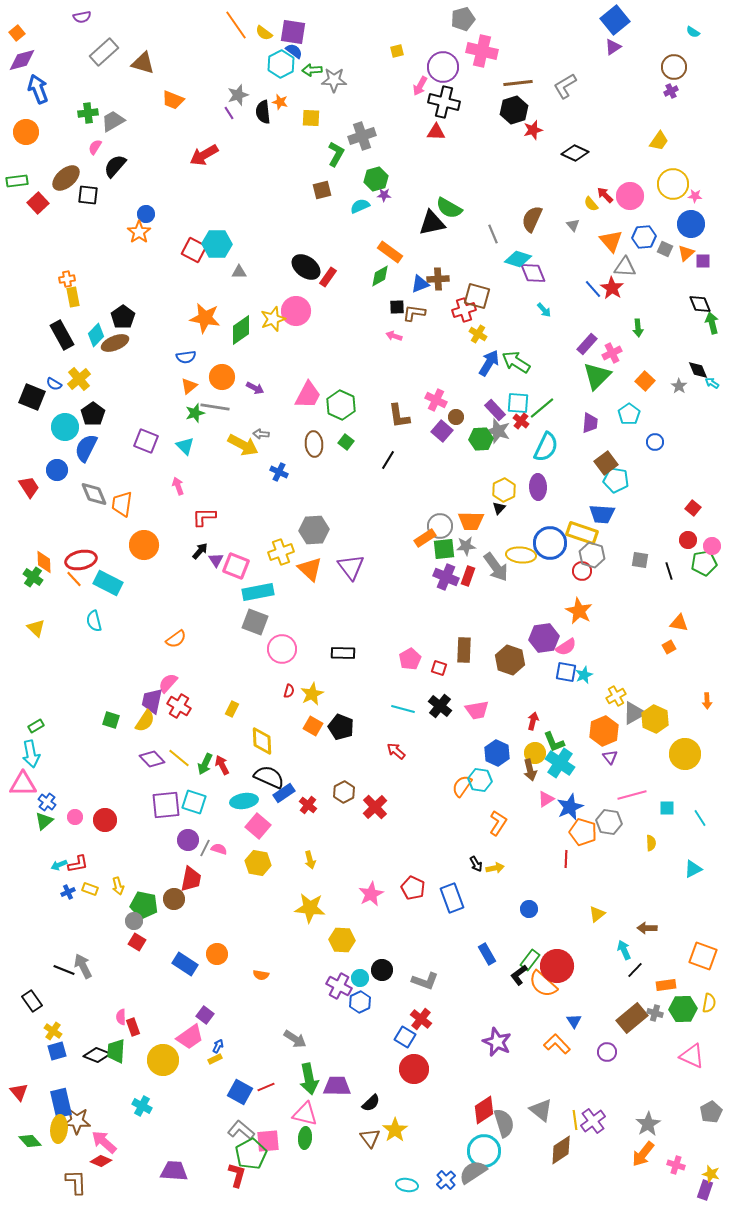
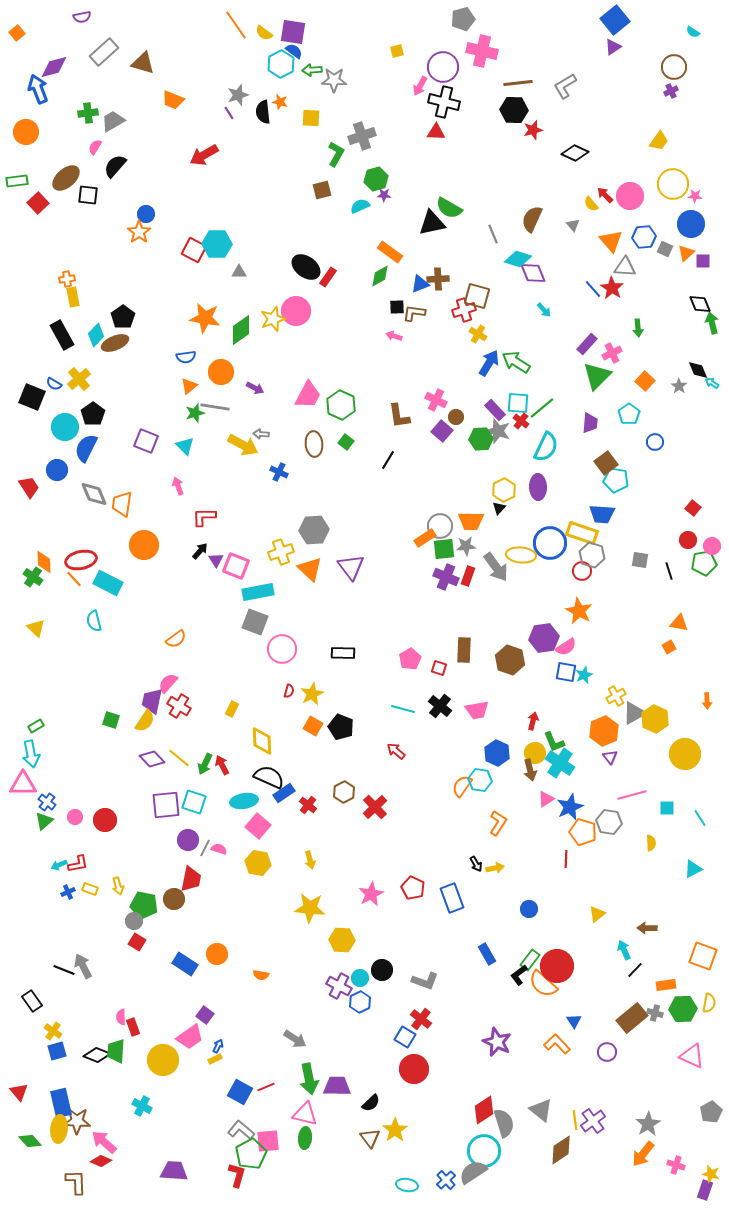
purple diamond at (22, 60): moved 32 px right, 7 px down
black hexagon at (514, 110): rotated 20 degrees clockwise
orange circle at (222, 377): moved 1 px left, 5 px up
